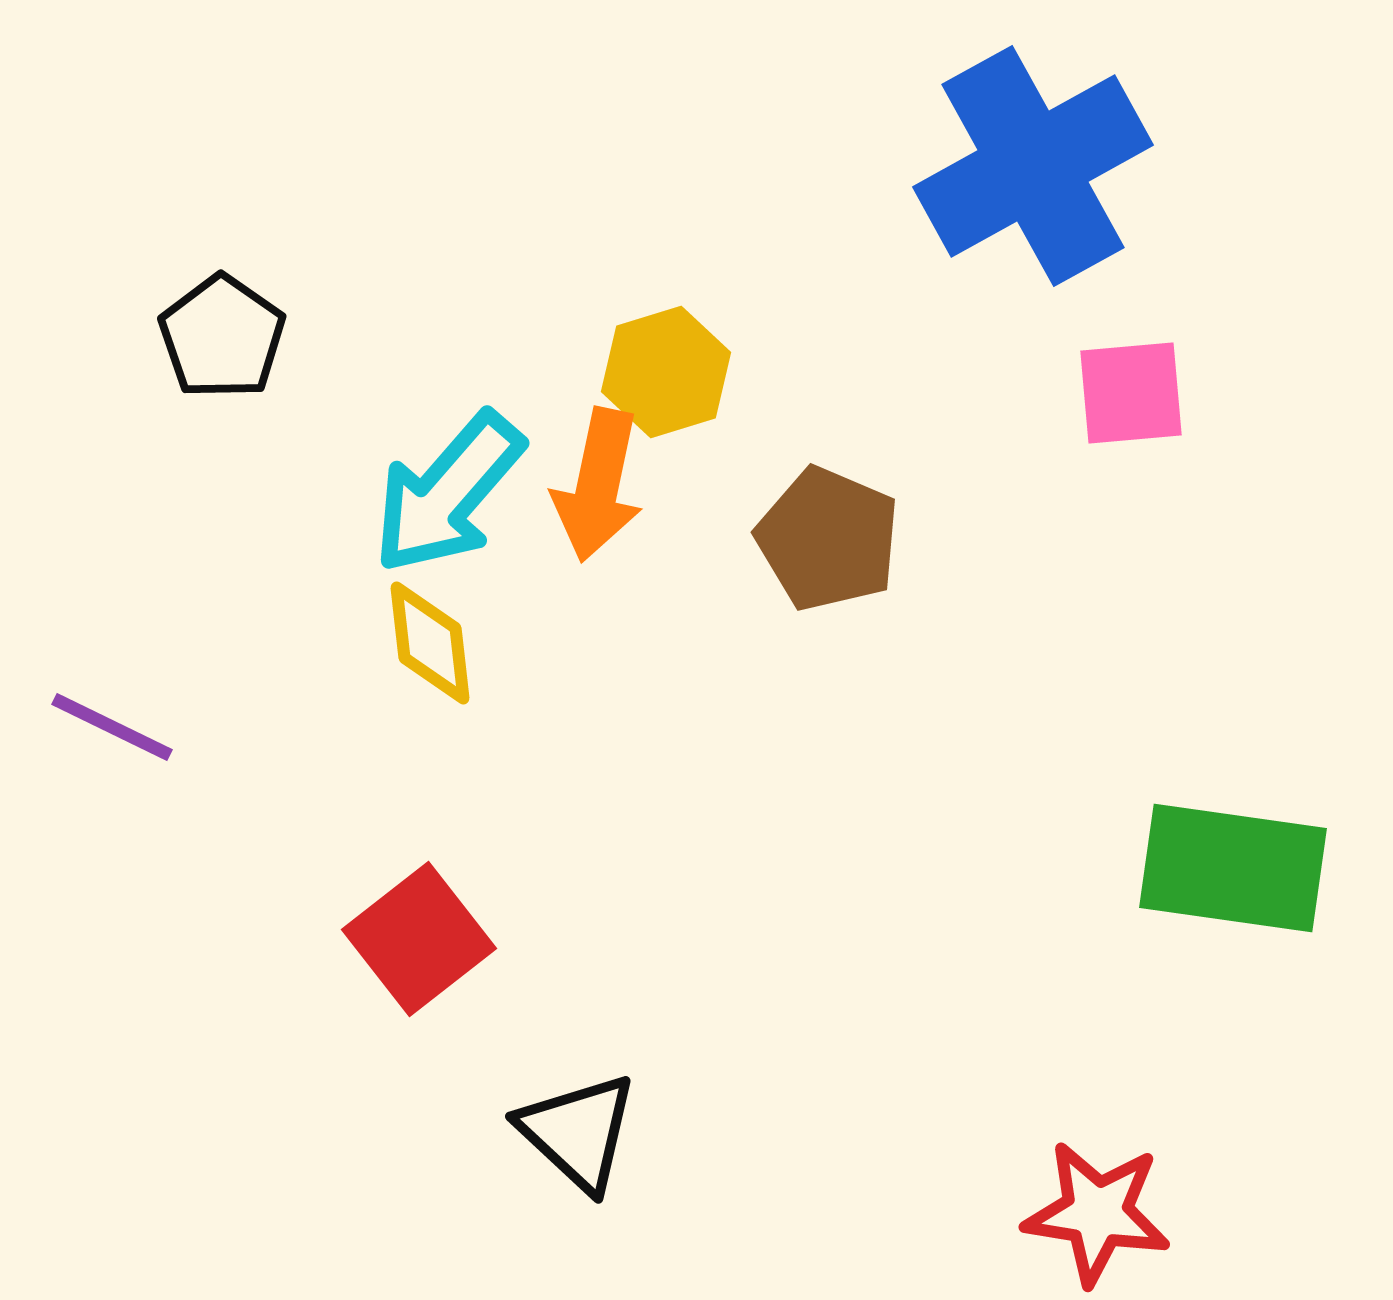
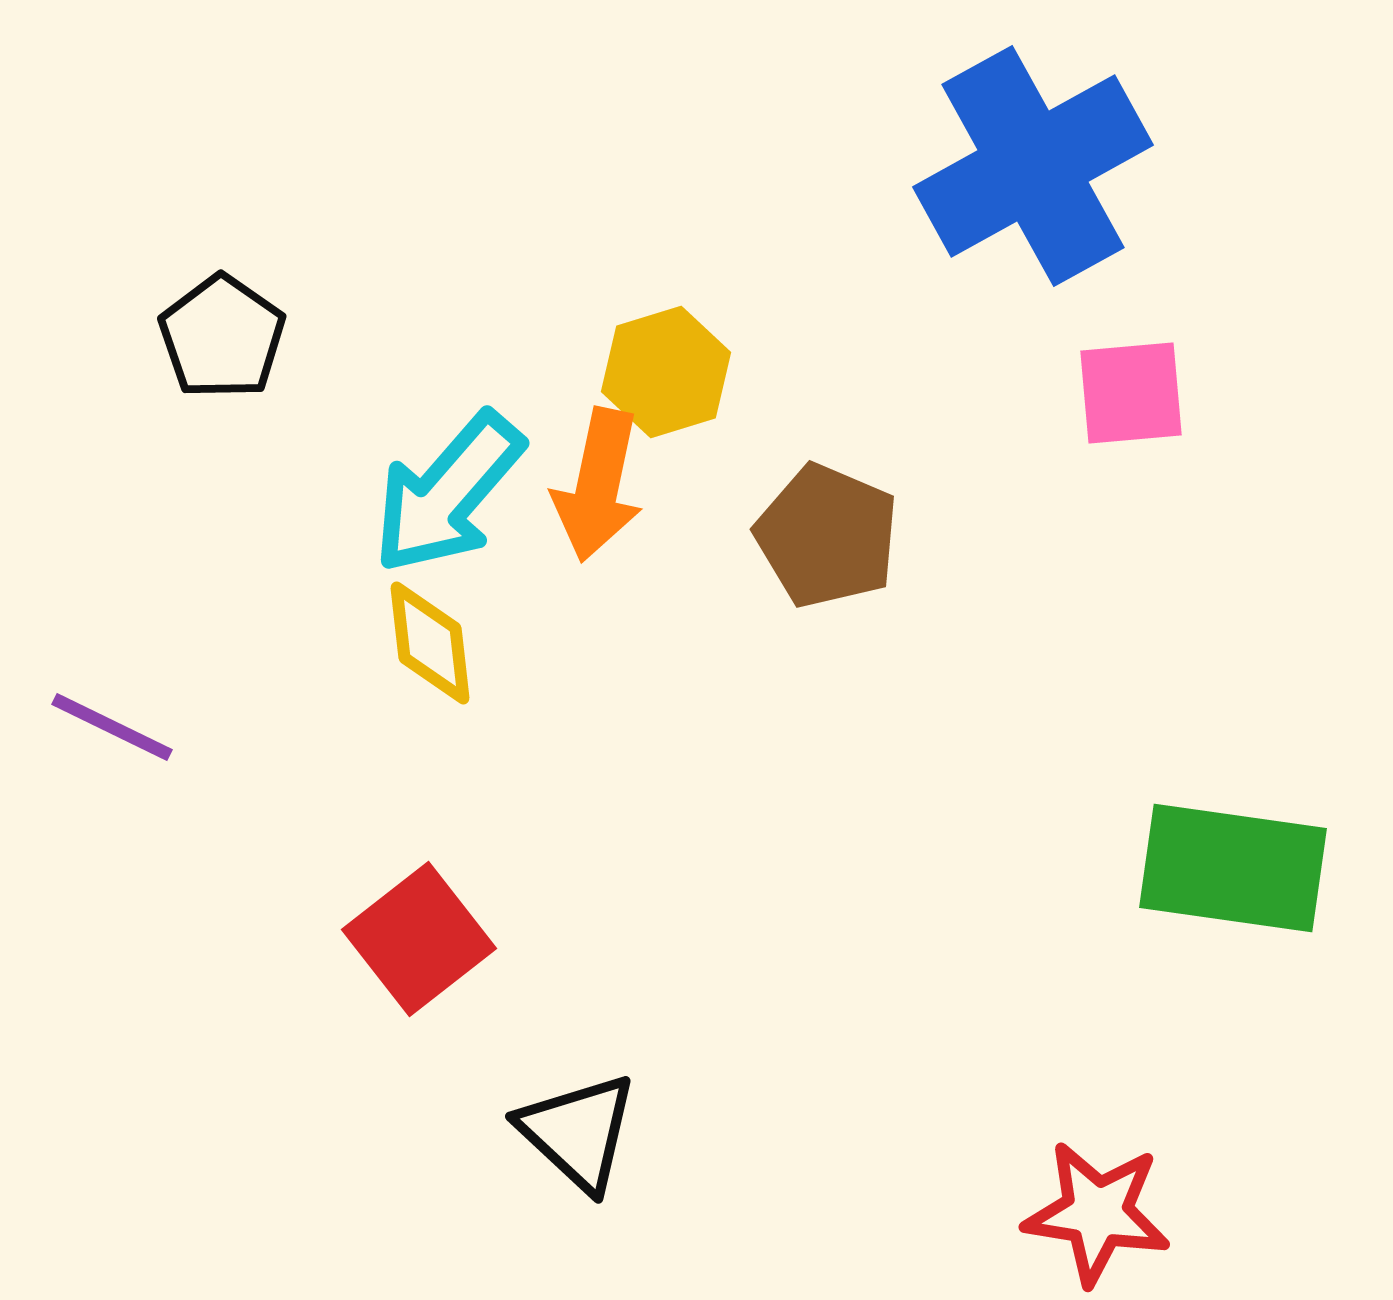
brown pentagon: moved 1 px left, 3 px up
